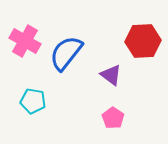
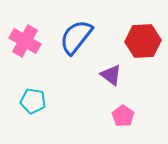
blue semicircle: moved 10 px right, 16 px up
pink pentagon: moved 10 px right, 2 px up
